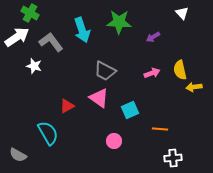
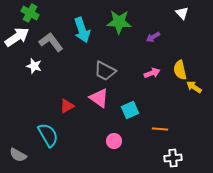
yellow arrow: rotated 42 degrees clockwise
cyan semicircle: moved 2 px down
